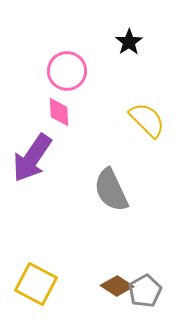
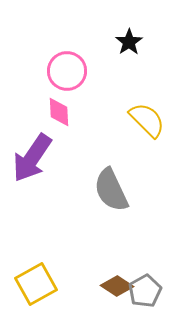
yellow square: rotated 33 degrees clockwise
